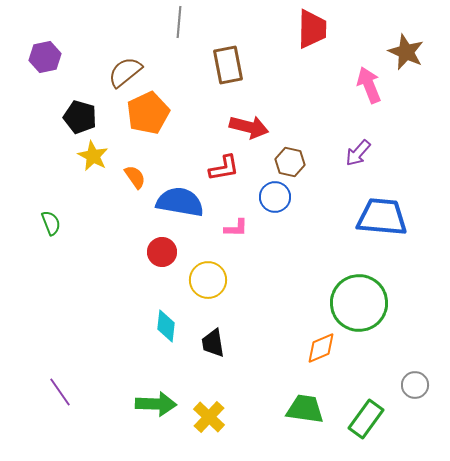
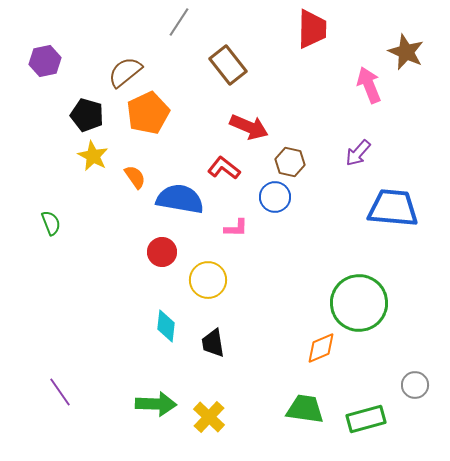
gray line: rotated 28 degrees clockwise
purple hexagon: moved 4 px down
brown rectangle: rotated 27 degrees counterclockwise
black pentagon: moved 7 px right, 2 px up
red arrow: rotated 9 degrees clockwise
red L-shape: rotated 132 degrees counterclockwise
blue semicircle: moved 3 px up
blue trapezoid: moved 11 px right, 9 px up
green rectangle: rotated 39 degrees clockwise
